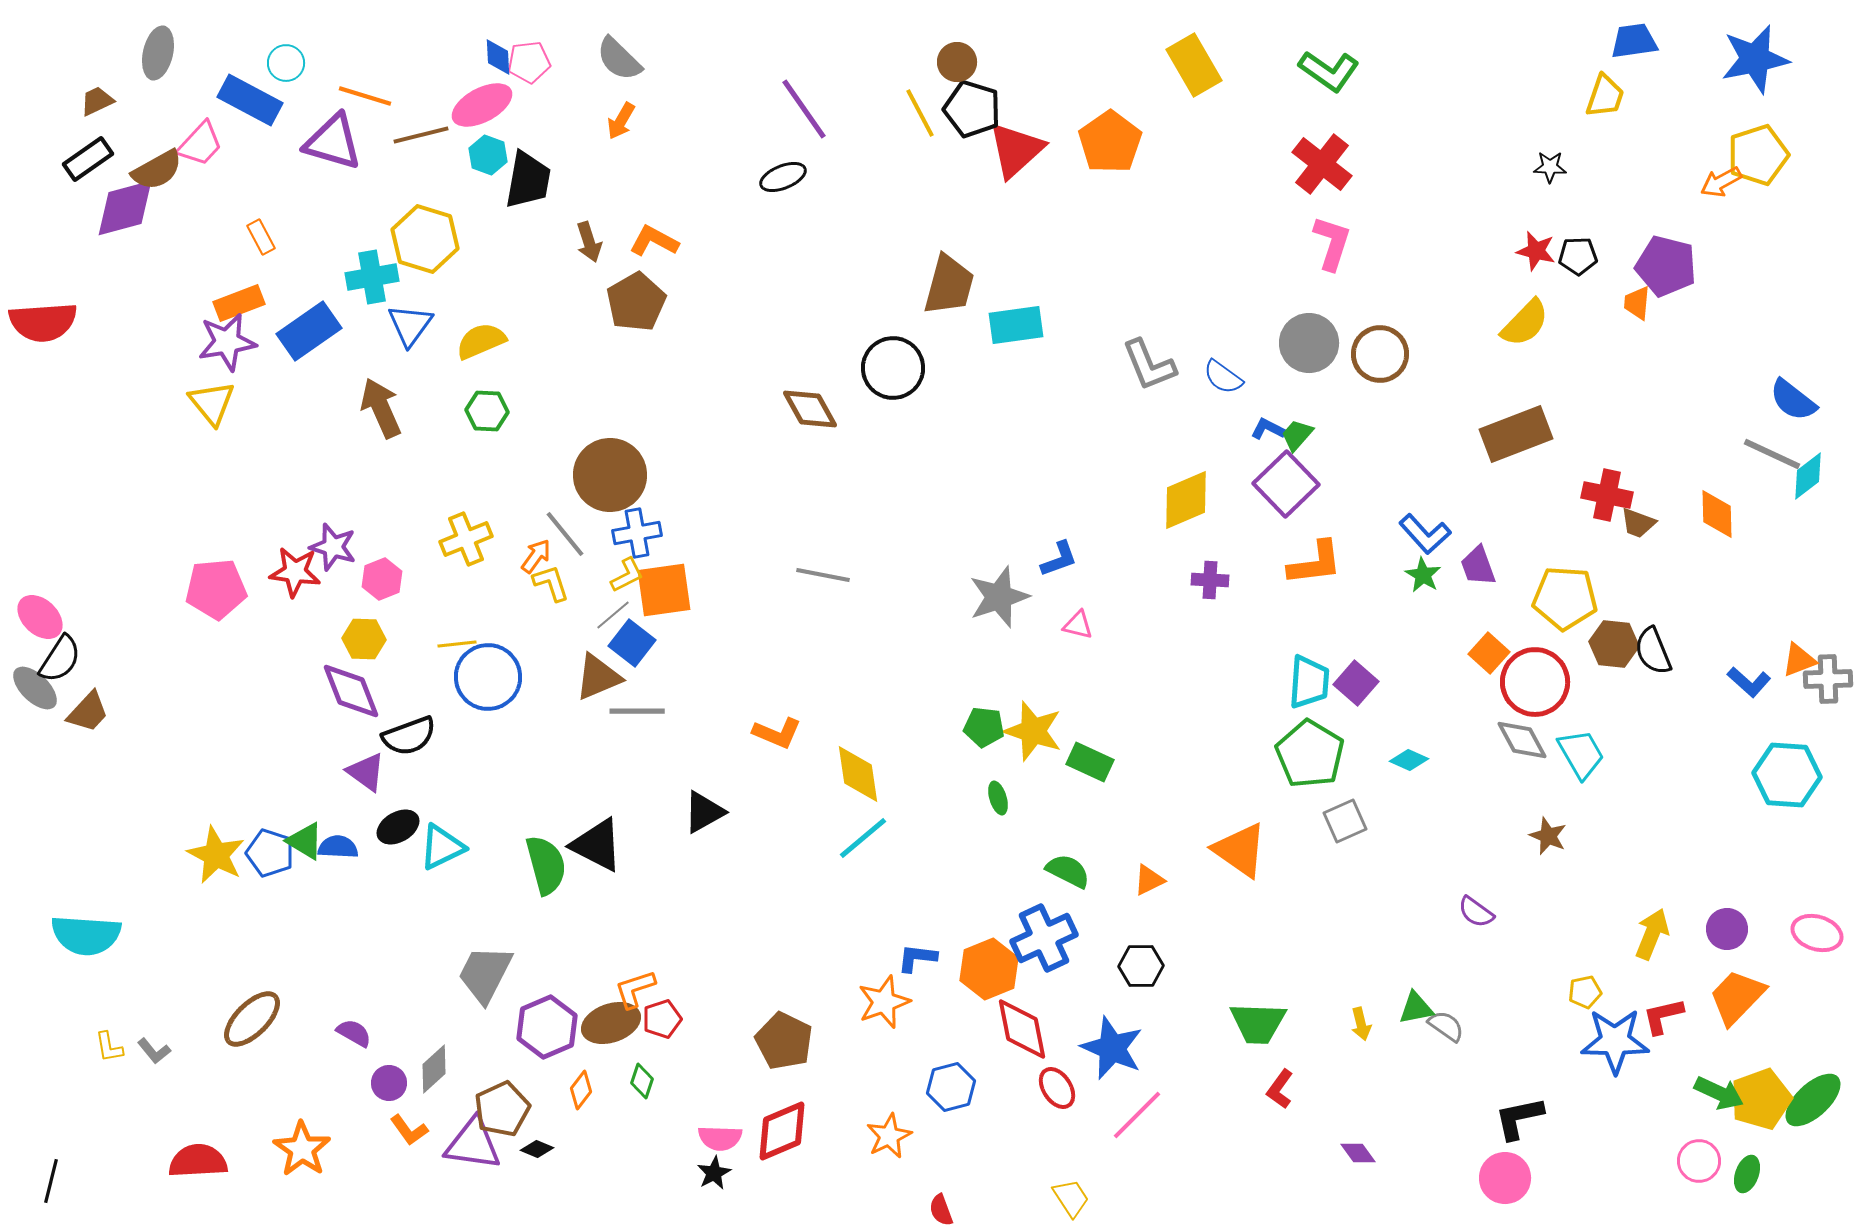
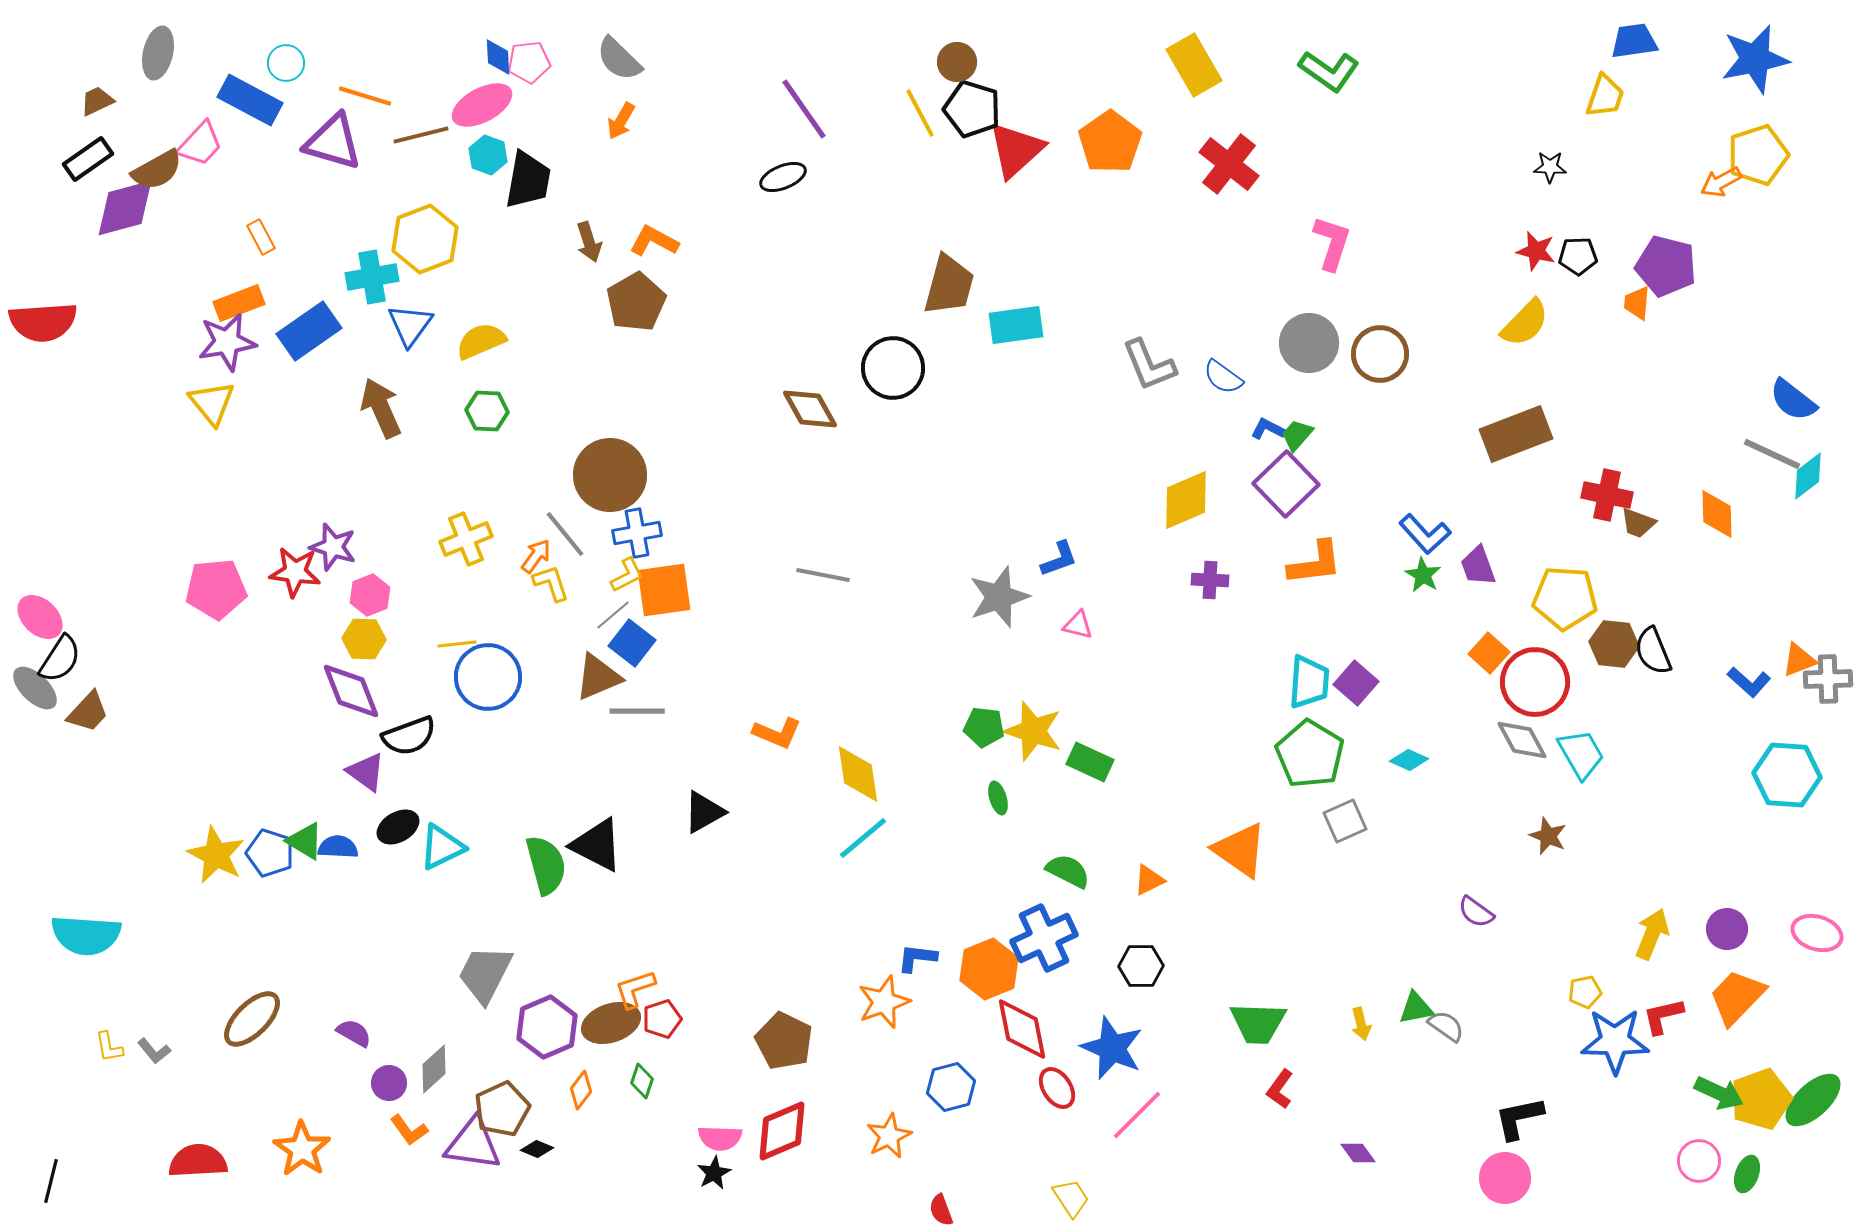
red cross at (1322, 164): moved 93 px left
yellow hexagon at (425, 239): rotated 22 degrees clockwise
pink hexagon at (382, 579): moved 12 px left, 16 px down
